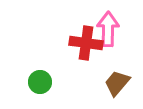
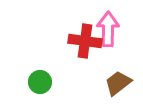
red cross: moved 1 px left, 2 px up
brown trapezoid: moved 1 px right; rotated 12 degrees clockwise
